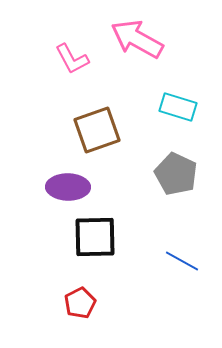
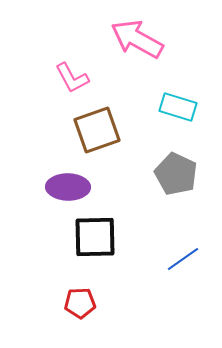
pink L-shape: moved 19 px down
blue line: moved 1 px right, 2 px up; rotated 64 degrees counterclockwise
red pentagon: rotated 24 degrees clockwise
